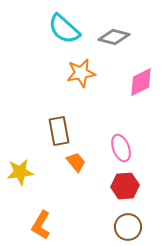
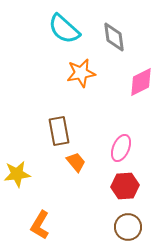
gray diamond: rotated 68 degrees clockwise
pink ellipse: rotated 44 degrees clockwise
yellow star: moved 3 px left, 2 px down
orange L-shape: moved 1 px left
